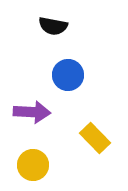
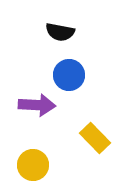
black semicircle: moved 7 px right, 6 px down
blue circle: moved 1 px right
purple arrow: moved 5 px right, 7 px up
